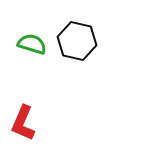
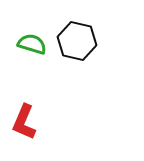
red L-shape: moved 1 px right, 1 px up
